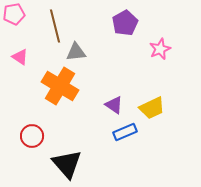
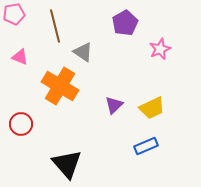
gray triangle: moved 7 px right; rotated 40 degrees clockwise
pink triangle: rotated 12 degrees counterclockwise
purple triangle: rotated 42 degrees clockwise
blue rectangle: moved 21 px right, 14 px down
red circle: moved 11 px left, 12 px up
